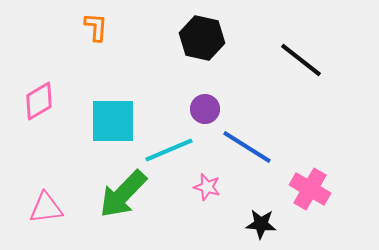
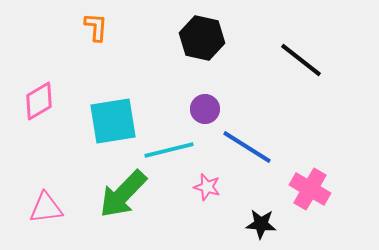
cyan square: rotated 9 degrees counterclockwise
cyan line: rotated 9 degrees clockwise
